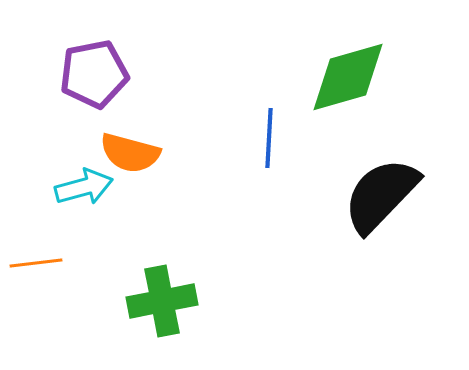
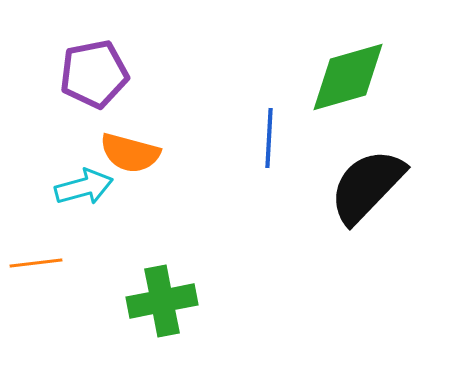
black semicircle: moved 14 px left, 9 px up
